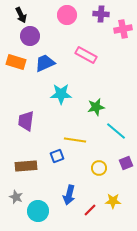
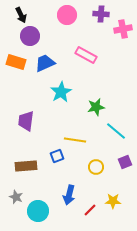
cyan star: moved 2 px up; rotated 30 degrees counterclockwise
purple square: moved 1 px left, 1 px up
yellow circle: moved 3 px left, 1 px up
